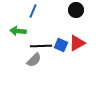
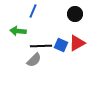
black circle: moved 1 px left, 4 px down
